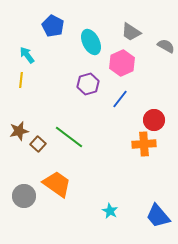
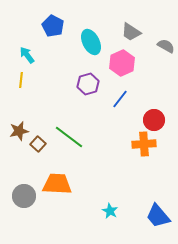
orange trapezoid: rotated 32 degrees counterclockwise
